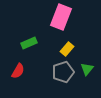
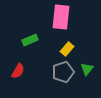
pink rectangle: rotated 15 degrees counterclockwise
green rectangle: moved 1 px right, 3 px up
